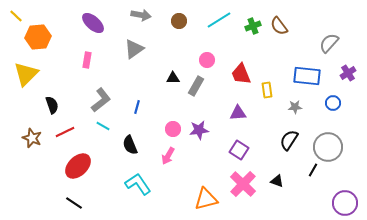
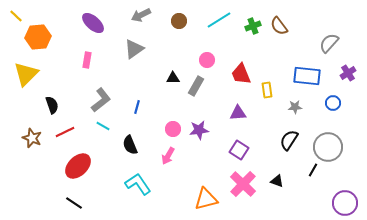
gray arrow at (141, 15): rotated 144 degrees clockwise
